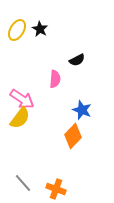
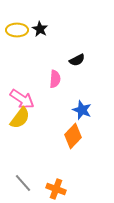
yellow ellipse: rotated 60 degrees clockwise
